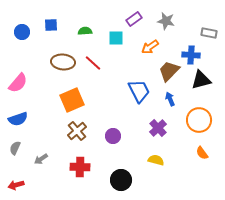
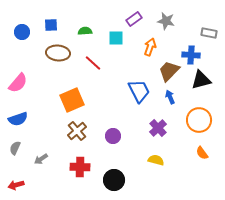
orange arrow: rotated 144 degrees clockwise
brown ellipse: moved 5 px left, 9 px up
blue arrow: moved 2 px up
black circle: moved 7 px left
